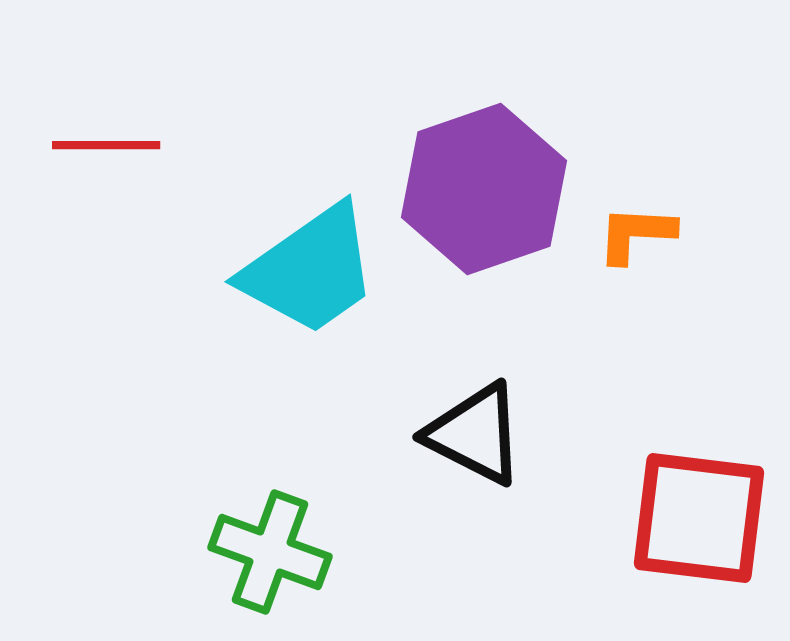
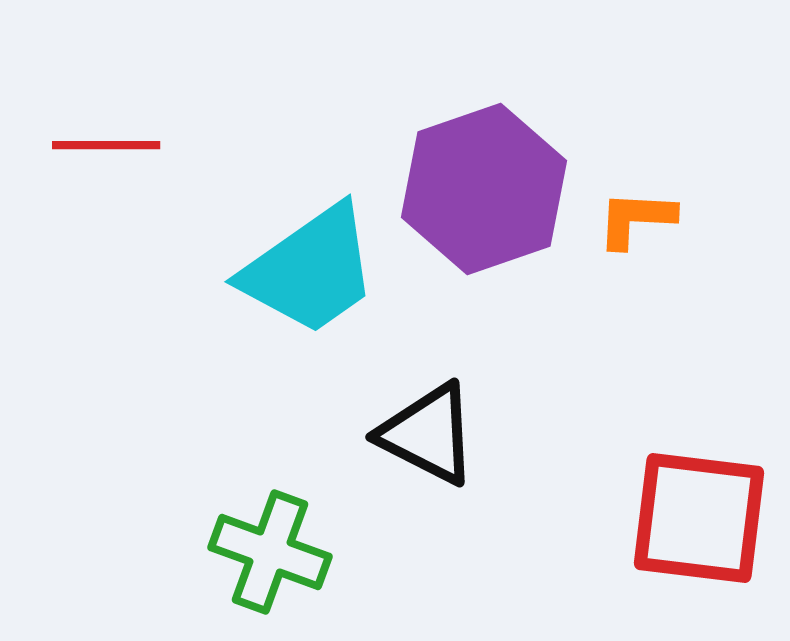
orange L-shape: moved 15 px up
black triangle: moved 47 px left
